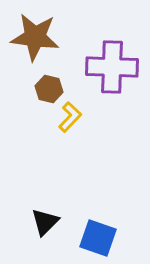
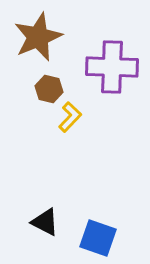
brown star: moved 3 px right; rotated 30 degrees counterclockwise
black triangle: rotated 48 degrees counterclockwise
